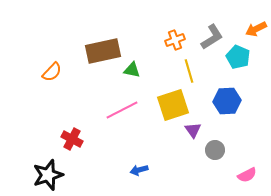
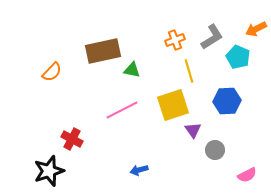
black star: moved 1 px right, 4 px up
